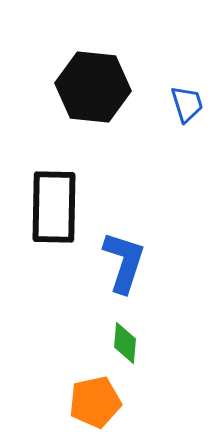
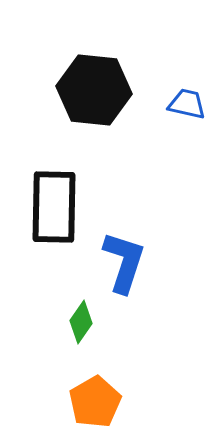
black hexagon: moved 1 px right, 3 px down
blue trapezoid: rotated 60 degrees counterclockwise
green diamond: moved 44 px left, 21 px up; rotated 30 degrees clockwise
orange pentagon: rotated 18 degrees counterclockwise
